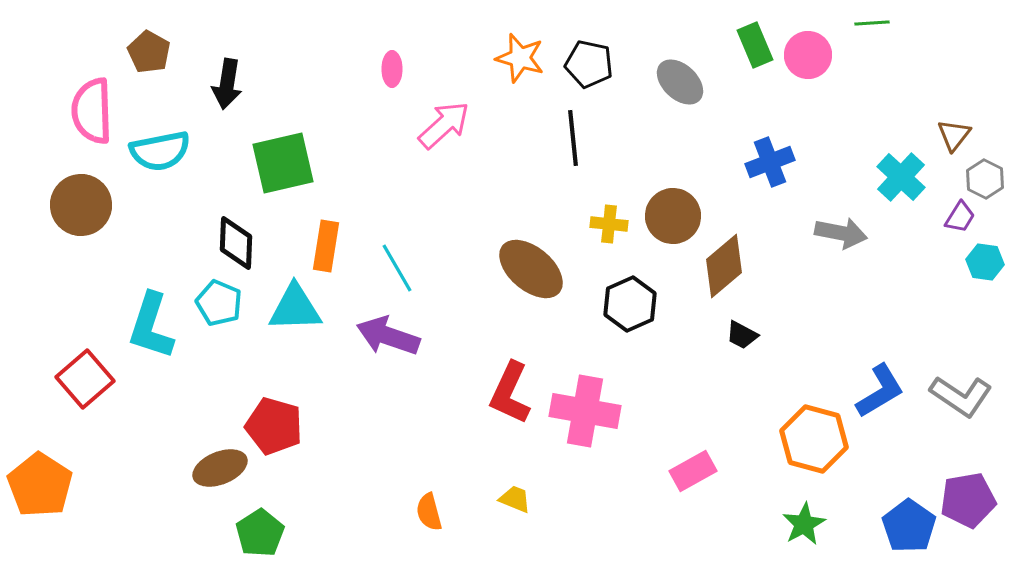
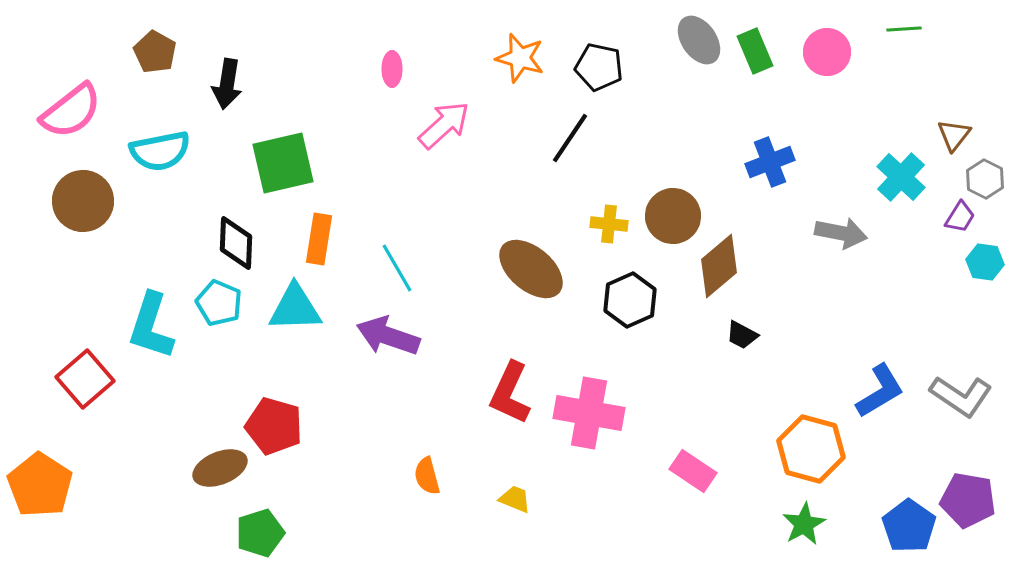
green line at (872, 23): moved 32 px right, 6 px down
green rectangle at (755, 45): moved 6 px down
brown pentagon at (149, 52): moved 6 px right
pink circle at (808, 55): moved 19 px right, 3 px up
black pentagon at (589, 64): moved 10 px right, 3 px down
gray ellipse at (680, 82): moved 19 px right, 42 px up; rotated 12 degrees clockwise
pink semicircle at (92, 111): moved 21 px left; rotated 126 degrees counterclockwise
black line at (573, 138): moved 3 px left; rotated 40 degrees clockwise
brown circle at (81, 205): moved 2 px right, 4 px up
orange rectangle at (326, 246): moved 7 px left, 7 px up
brown diamond at (724, 266): moved 5 px left
black hexagon at (630, 304): moved 4 px up
pink cross at (585, 411): moved 4 px right, 2 px down
orange hexagon at (814, 439): moved 3 px left, 10 px down
pink rectangle at (693, 471): rotated 63 degrees clockwise
purple pentagon at (968, 500): rotated 20 degrees clockwise
orange semicircle at (429, 512): moved 2 px left, 36 px up
green pentagon at (260, 533): rotated 15 degrees clockwise
